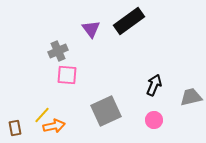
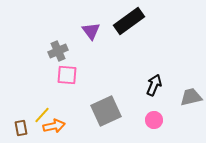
purple triangle: moved 2 px down
brown rectangle: moved 6 px right
